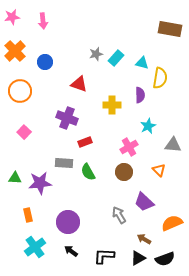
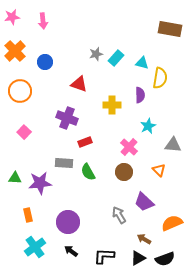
pink cross: rotated 18 degrees counterclockwise
